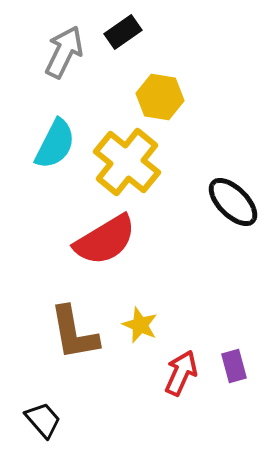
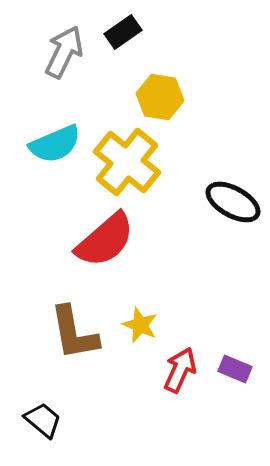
cyan semicircle: rotated 40 degrees clockwise
black ellipse: rotated 16 degrees counterclockwise
red semicircle: rotated 10 degrees counterclockwise
purple rectangle: moved 1 px right, 3 px down; rotated 52 degrees counterclockwise
red arrow: moved 1 px left, 3 px up
black trapezoid: rotated 9 degrees counterclockwise
